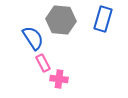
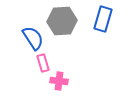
gray hexagon: moved 1 px right, 1 px down; rotated 8 degrees counterclockwise
pink rectangle: rotated 12 degrees clockwise
pink cross: moved 2 px down
